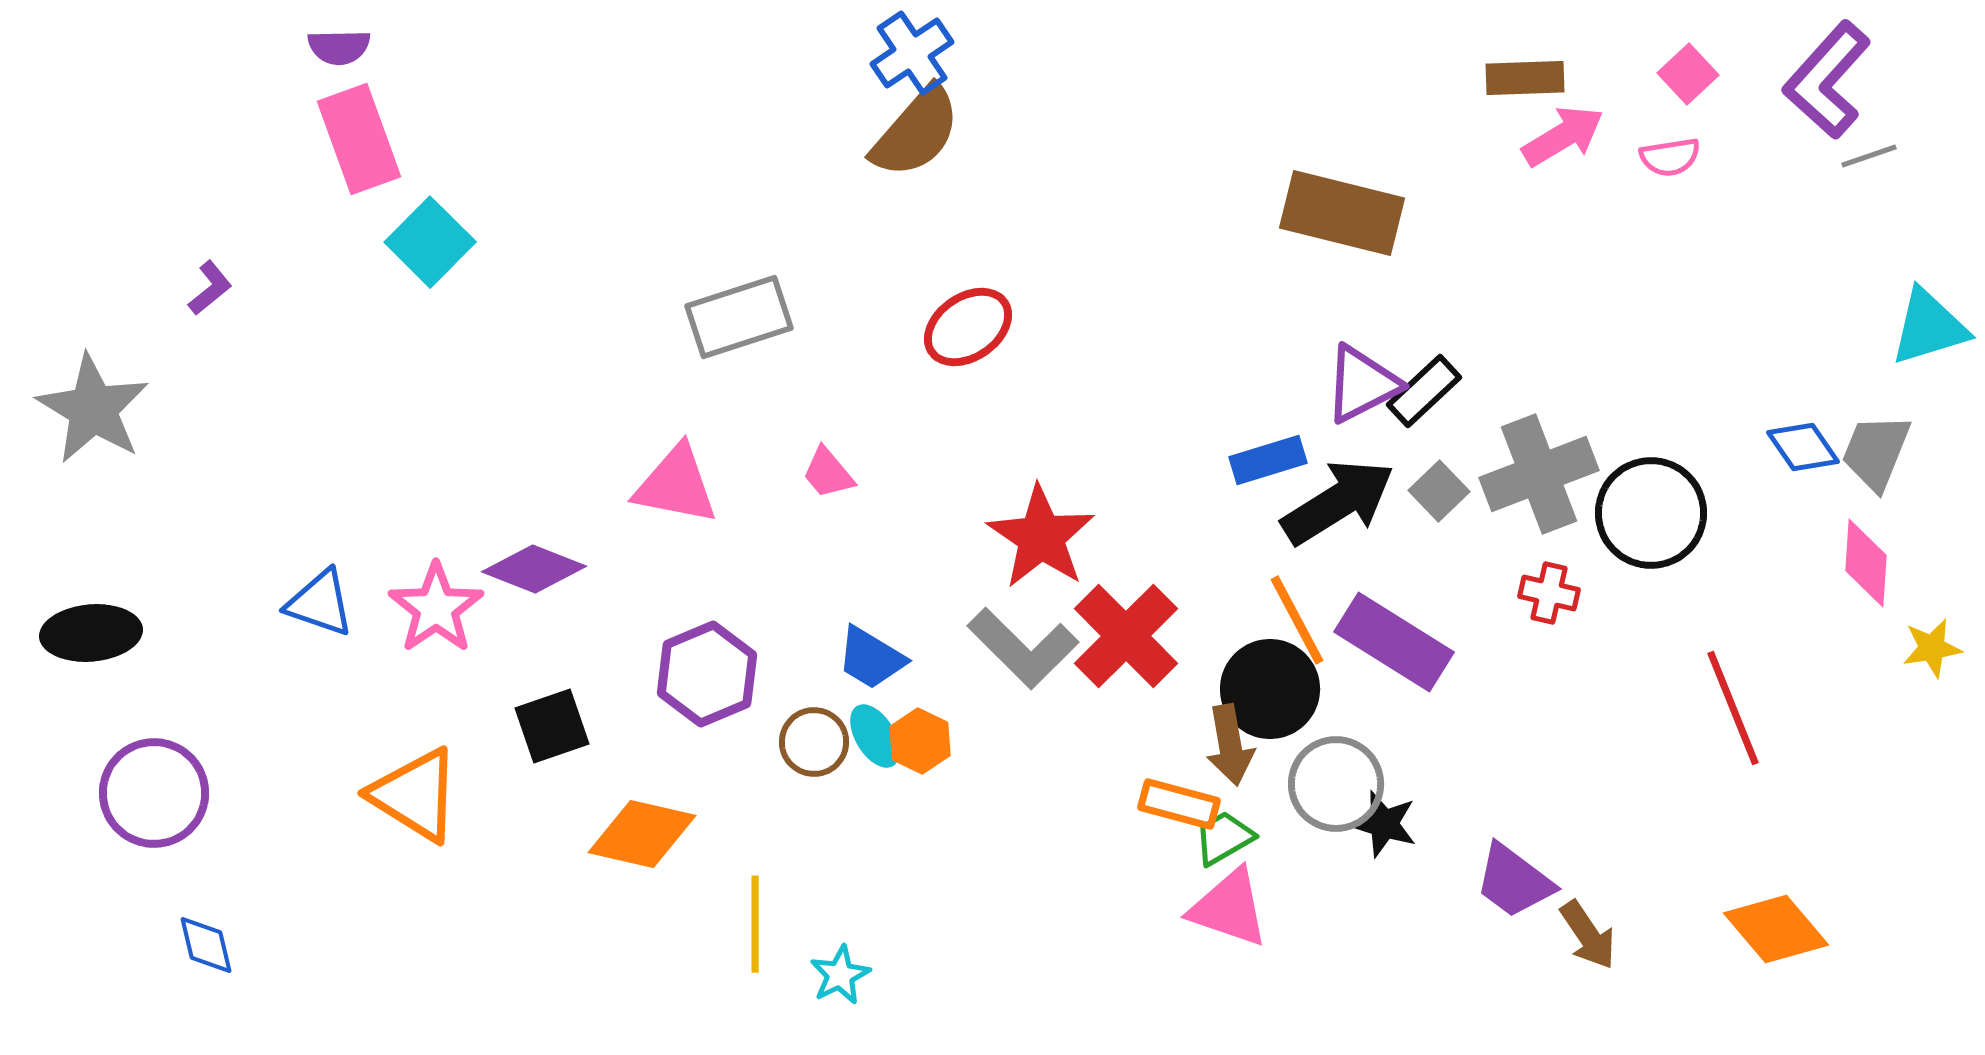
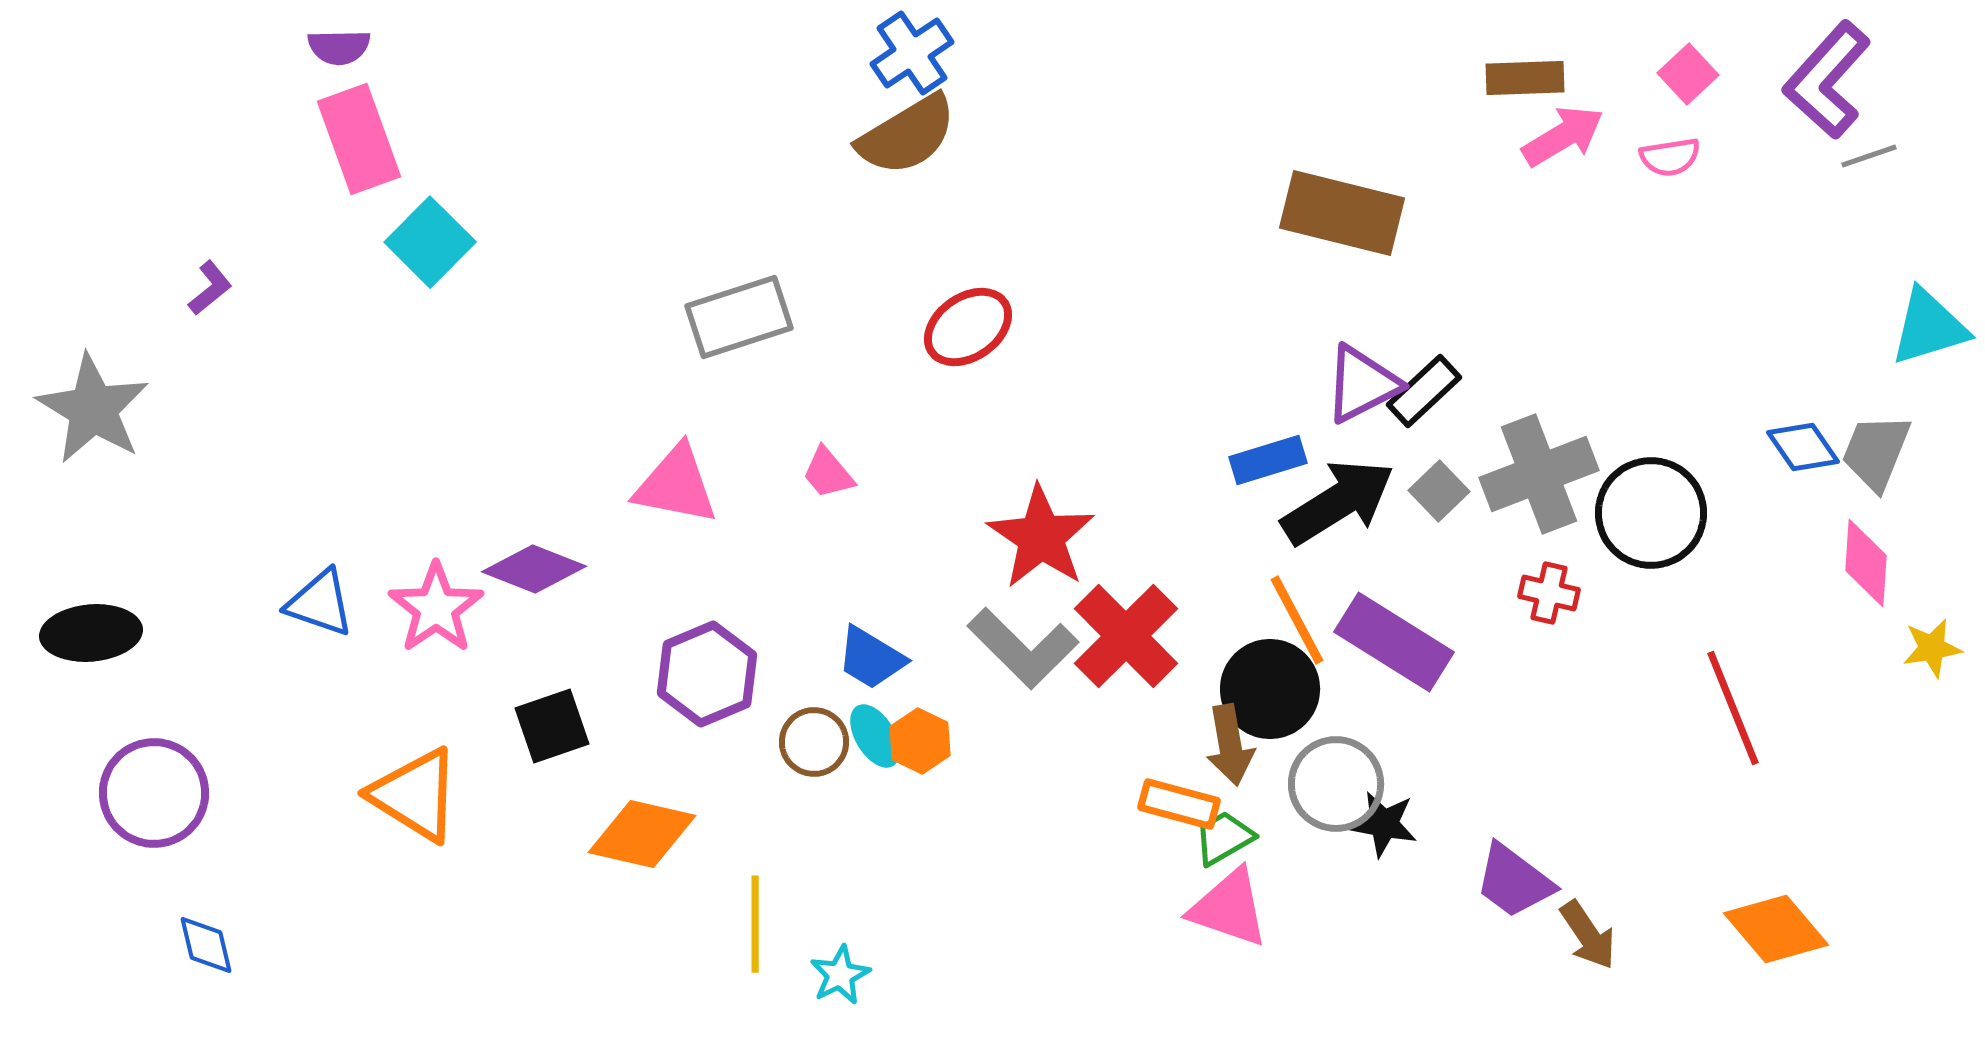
brown semicircle at (916, 132): moved 9 px left, 3 px down; rotated 18 degrees clockwise
black star at (1384, 824): rotated 6 degrees counterclockwise
